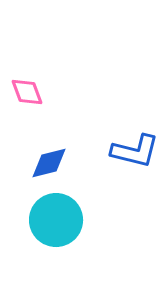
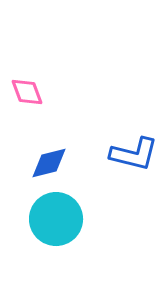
blue L-shape: moved 1 px left, 3 px down
cyan circle: moved 1 px up
